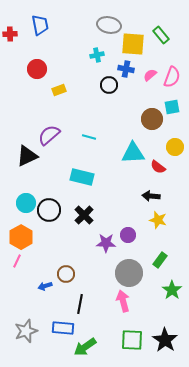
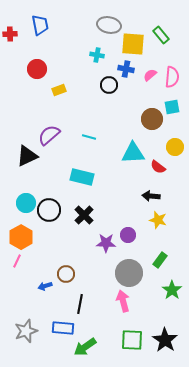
cyan cross at (97, 55): rotated 24 degrees clockwise
pink semicircle at (172, 77): rotated 15 degrees counterclockwise
